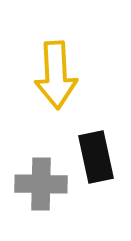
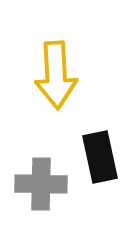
black rectangle: moved 4 px right
